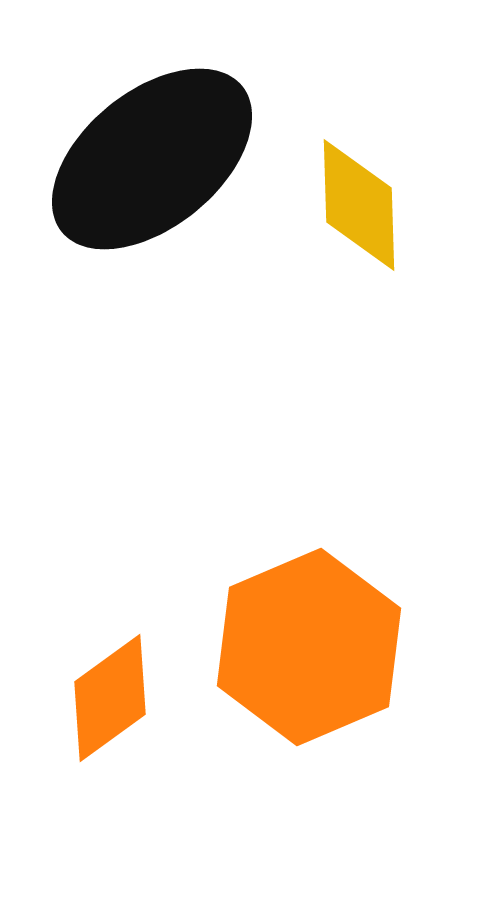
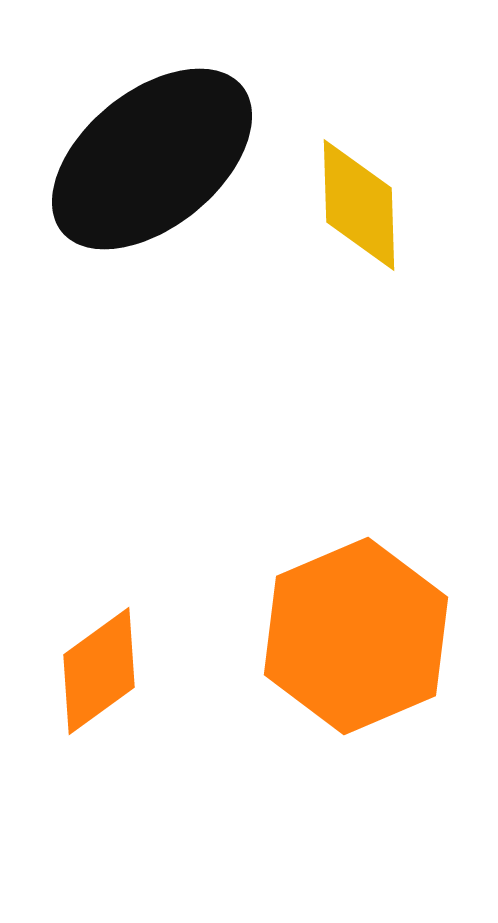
orange hexagon: moved 47 px right, 11 px up
orange diamond: moved 11 px left, 27 px up
